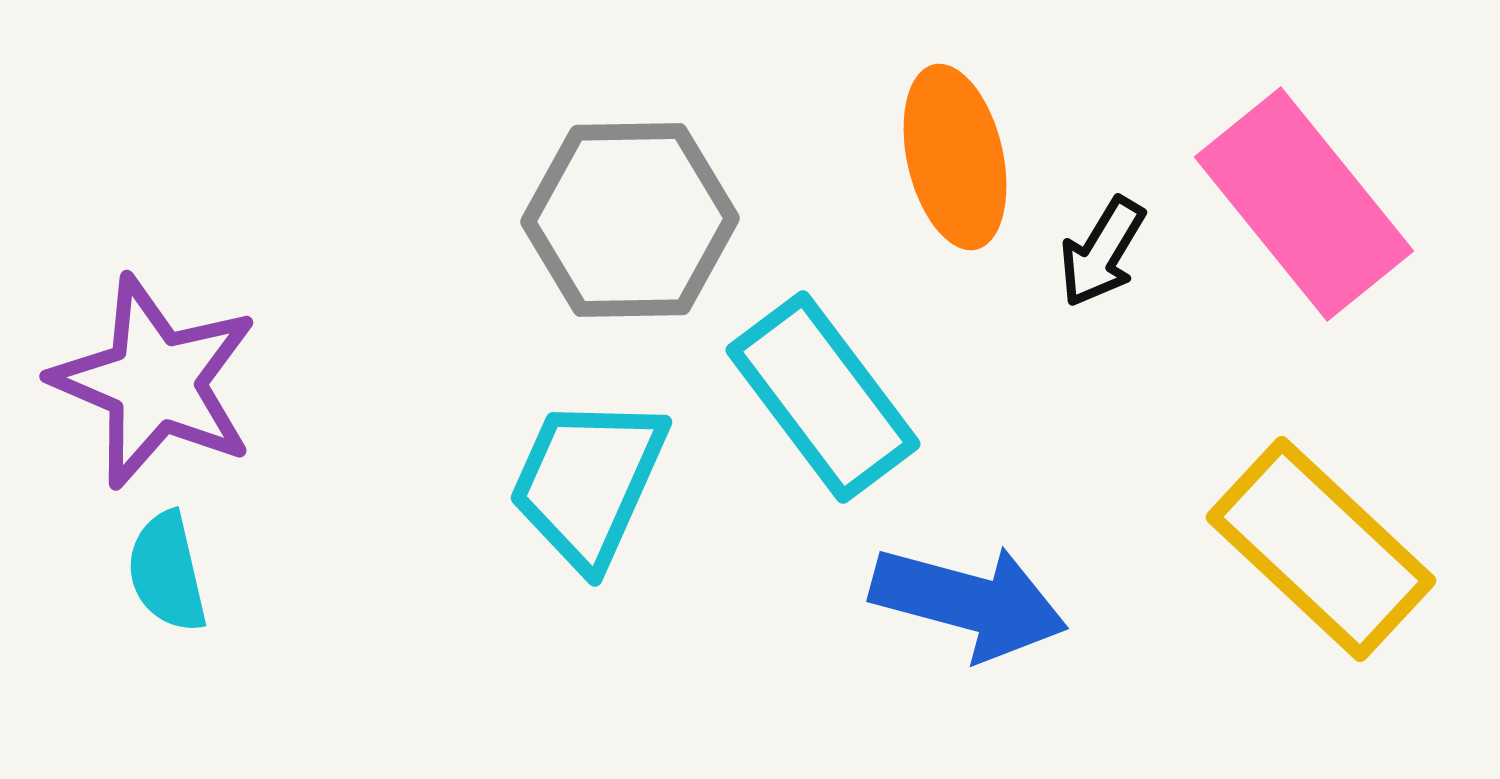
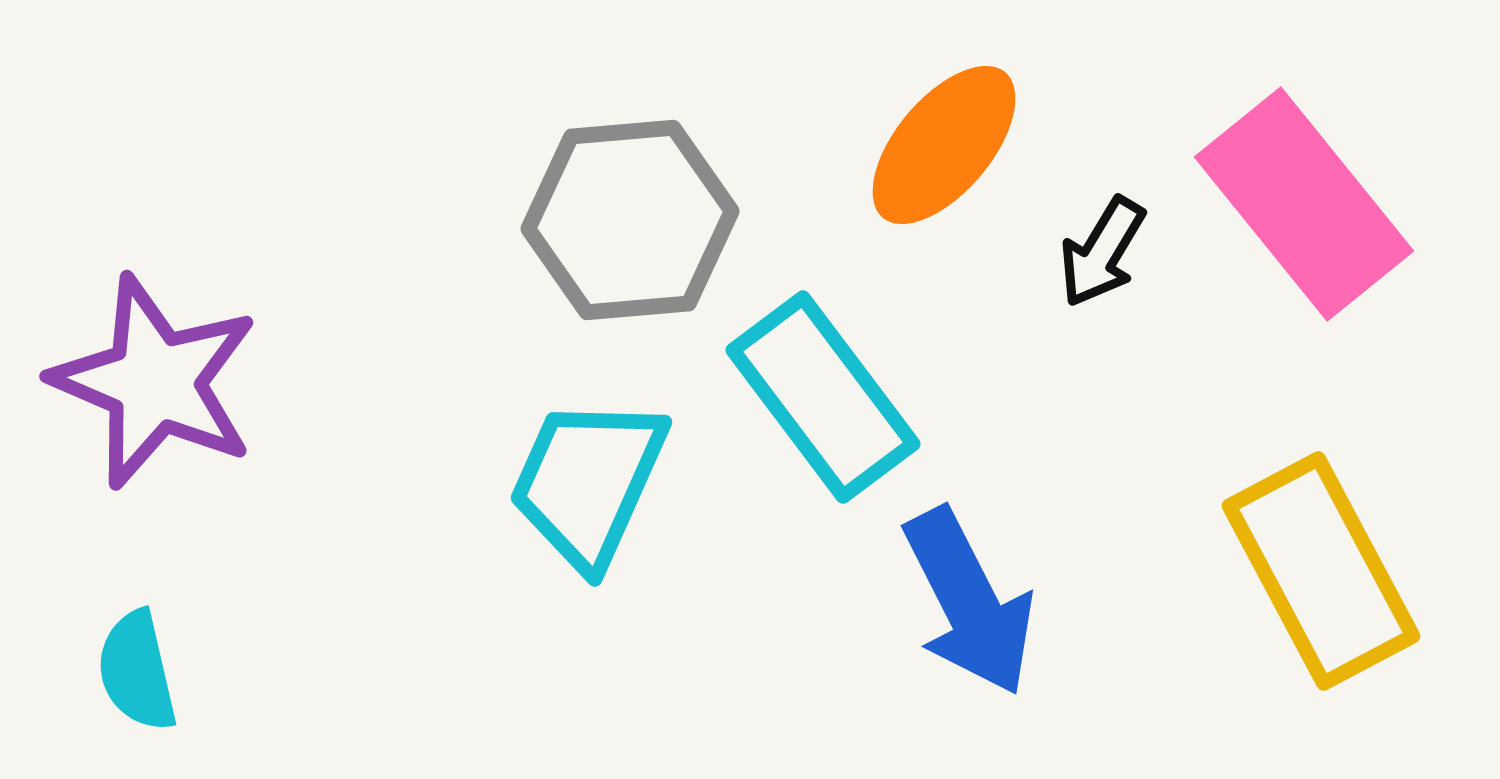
orange ellipse: moved 11 px left, 12 px up; rotated 53 degrees clockwise
gray hexagon: rotated 4 degrees counterclockwise
yellow rectangle: moved 22 px down; rotated 19 degrees clockwise
cyan semicircle: moved 30 px left, 99 px down
blue arrow: rotated 48 degrees clockwise
